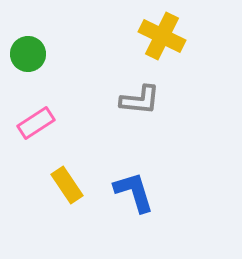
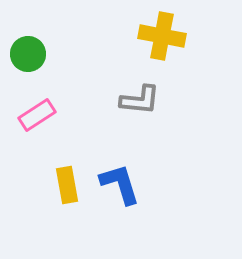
yellow cross: rotated 15 degrees counterclockwise
pink rectangle: moved 1 px right, 8 px up
yellow rectangle: rotated 24 degrees clockwise
blue L-shape: moved 14 px left, 8 px up
